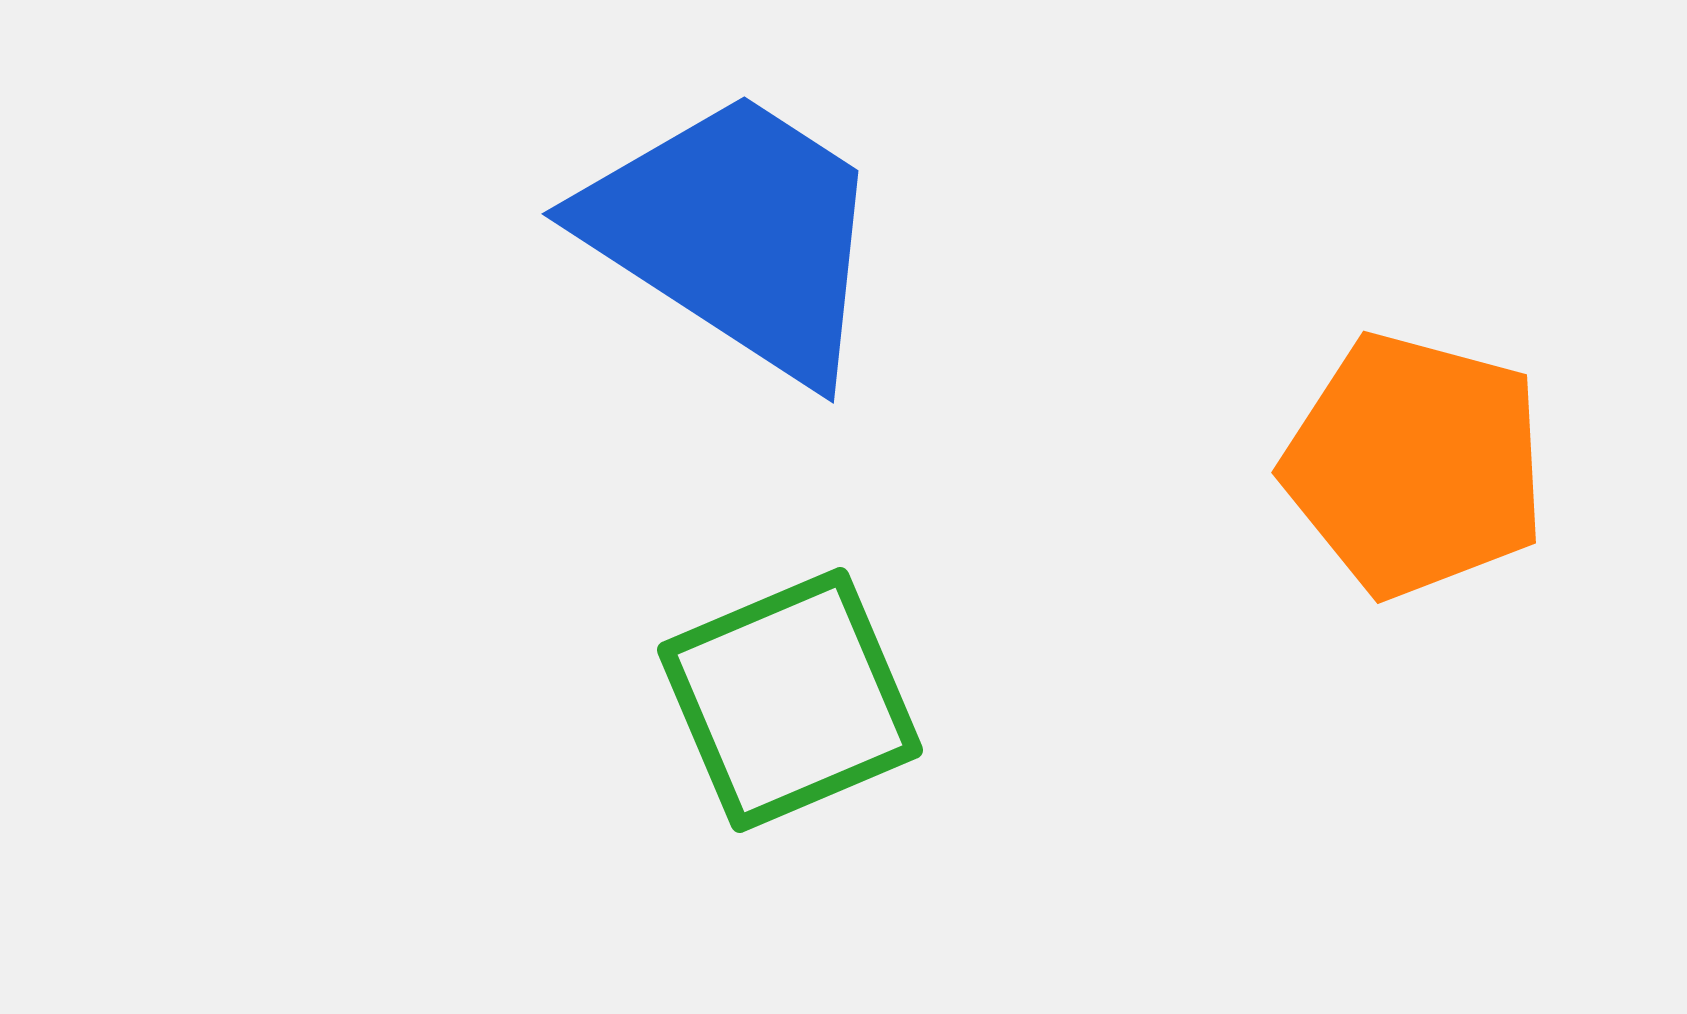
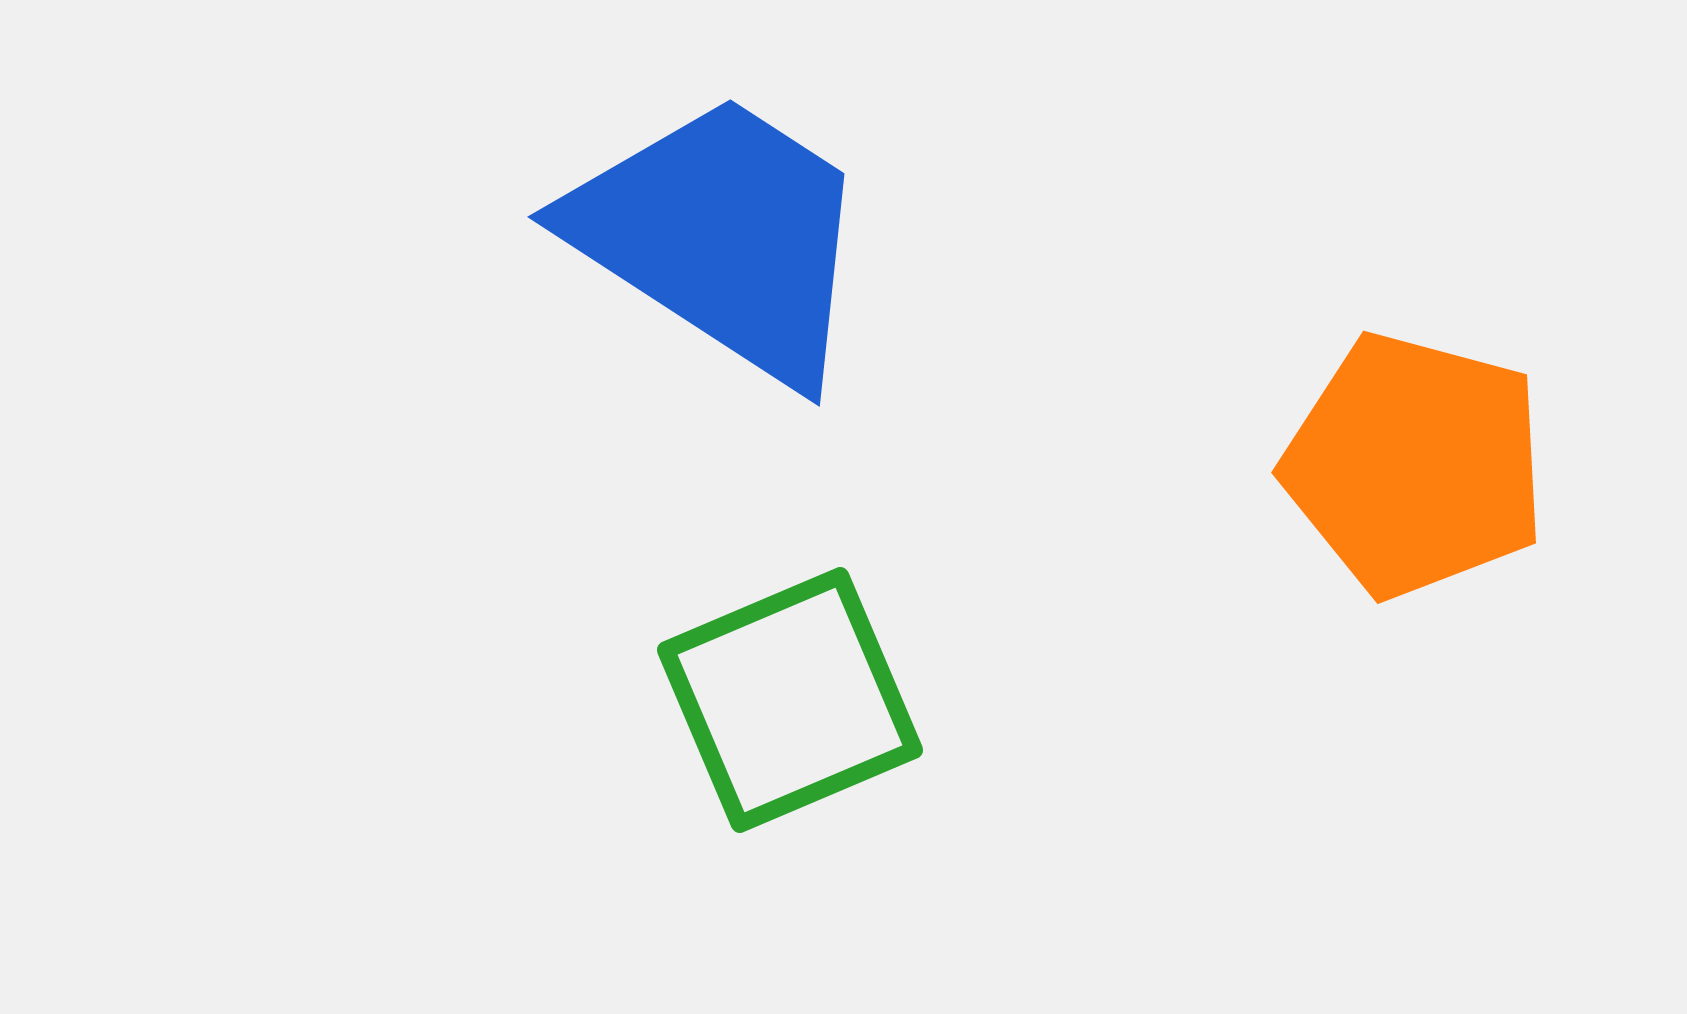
blue trapezoid: moved 14 px left, 3 px down
